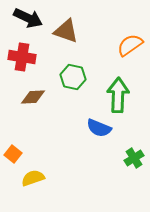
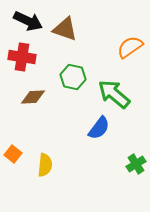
black arrow: moved 3 px down
brown triangle: moved 1 px left, 2 px up
orange semicircle: moved 2 px down
green arrow: moved 4 px left, 1 px up; rotated 52 degrees counterclockwise
blue semicircle: rotated 75 degrees counterclockwise
green cross: moved 2 px right, 6 px down
yellow semicircle: moved 12 px right, 13 px up; rotated 115 degrees clockwise
